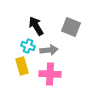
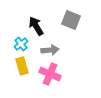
gray square: moved 7 px up
cyan cross: moved 7 px left, 2 px up; rotated 32 degrees clockwise
gray arrow: moved 1 px right
pink cross: rotated 20 degrees clockwise
